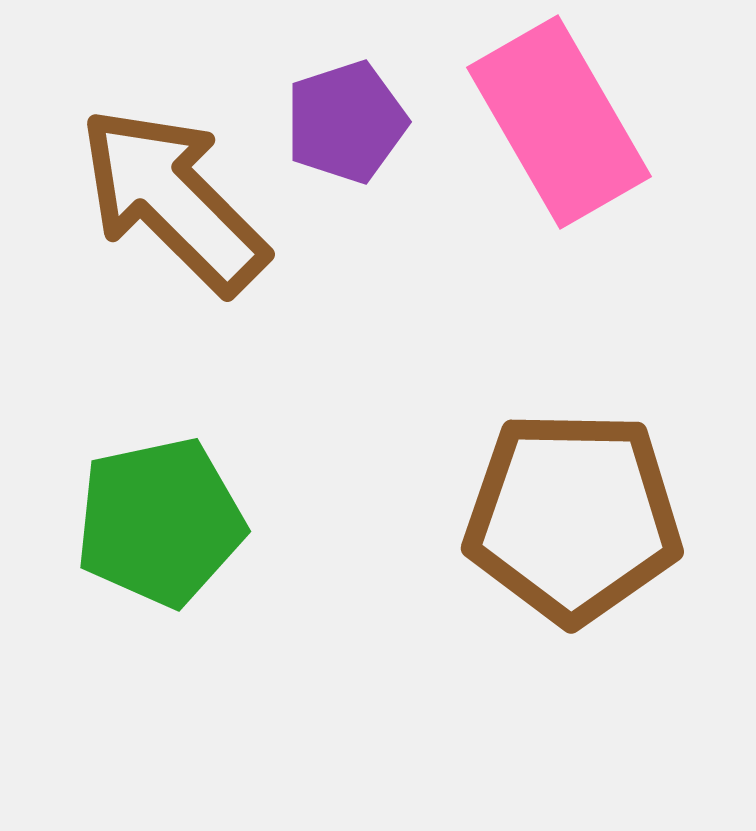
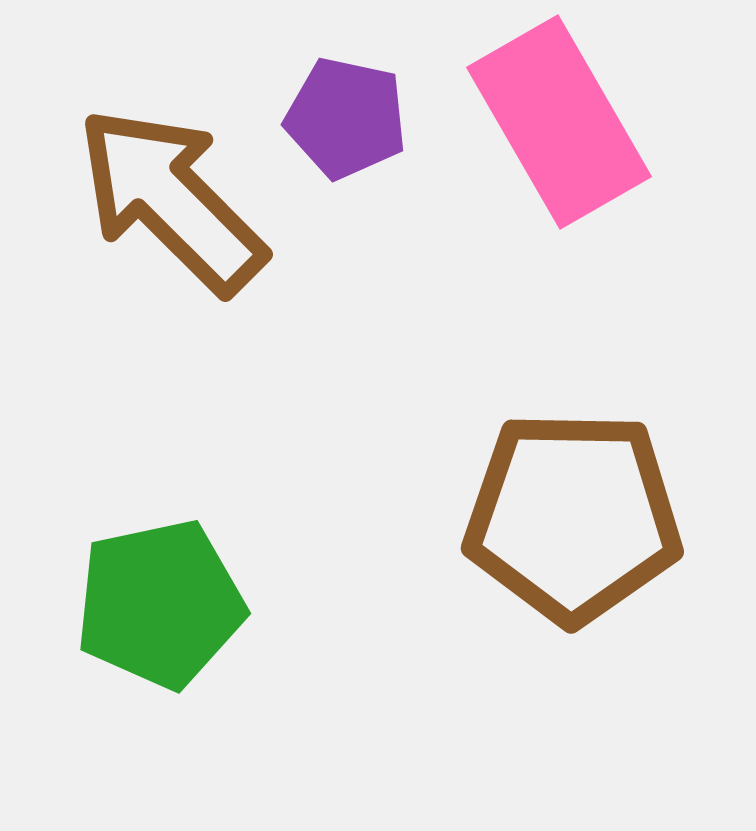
purple pentagon: moved 4 px up; rotated 30 degrees clockwise
brown arrow: moved 2 px left
green pentagon: moved 82 px down
